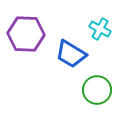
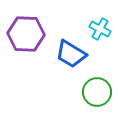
green circle: moved 2 px down
